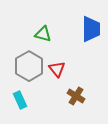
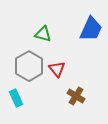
blue trapezoid: rotated 24 degrees clockwise
cyan rectangle: moved 4 px left, 2 px up
